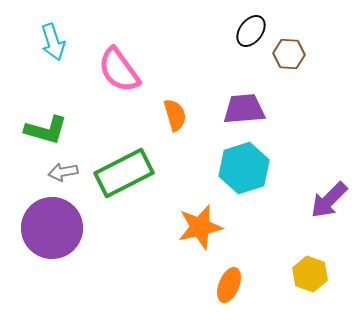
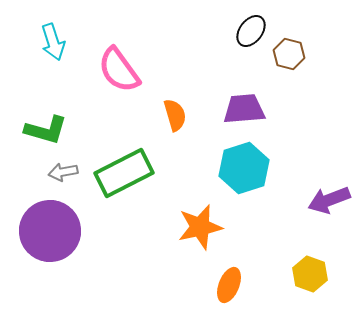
brown hexagon: rotated 12 degrees clockwise
purple arrow: rotated 24 degrees clockwise
purple circle: moved 2 px left, 3 px down
